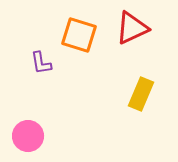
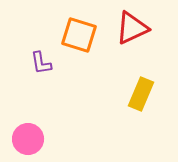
pink circle: moved 3 px down
